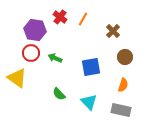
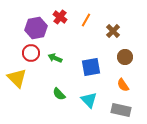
orange line: moved 3 px right, 1 px down
purple hexagon: moved 1 px right, 2 px up; rotated 20 degrees counterclockwise
yellow triangle: rotated 10 degrees clockwise
orange semicircle: rotated 128 degrees clockwise
cyan triangle: moved 2 px up
